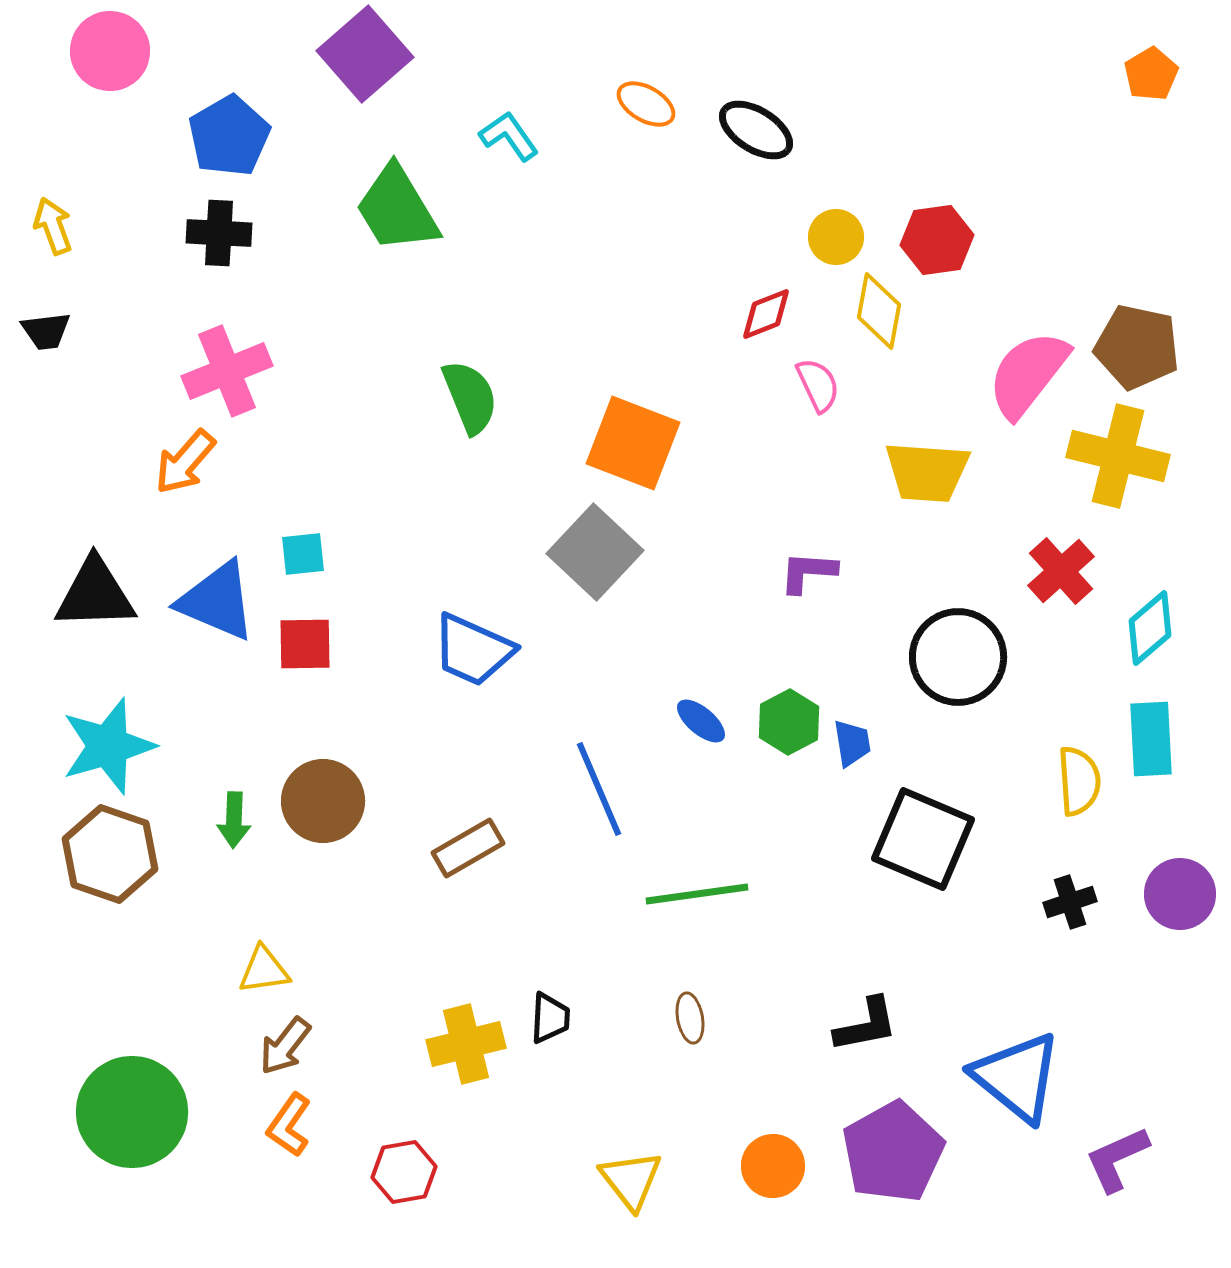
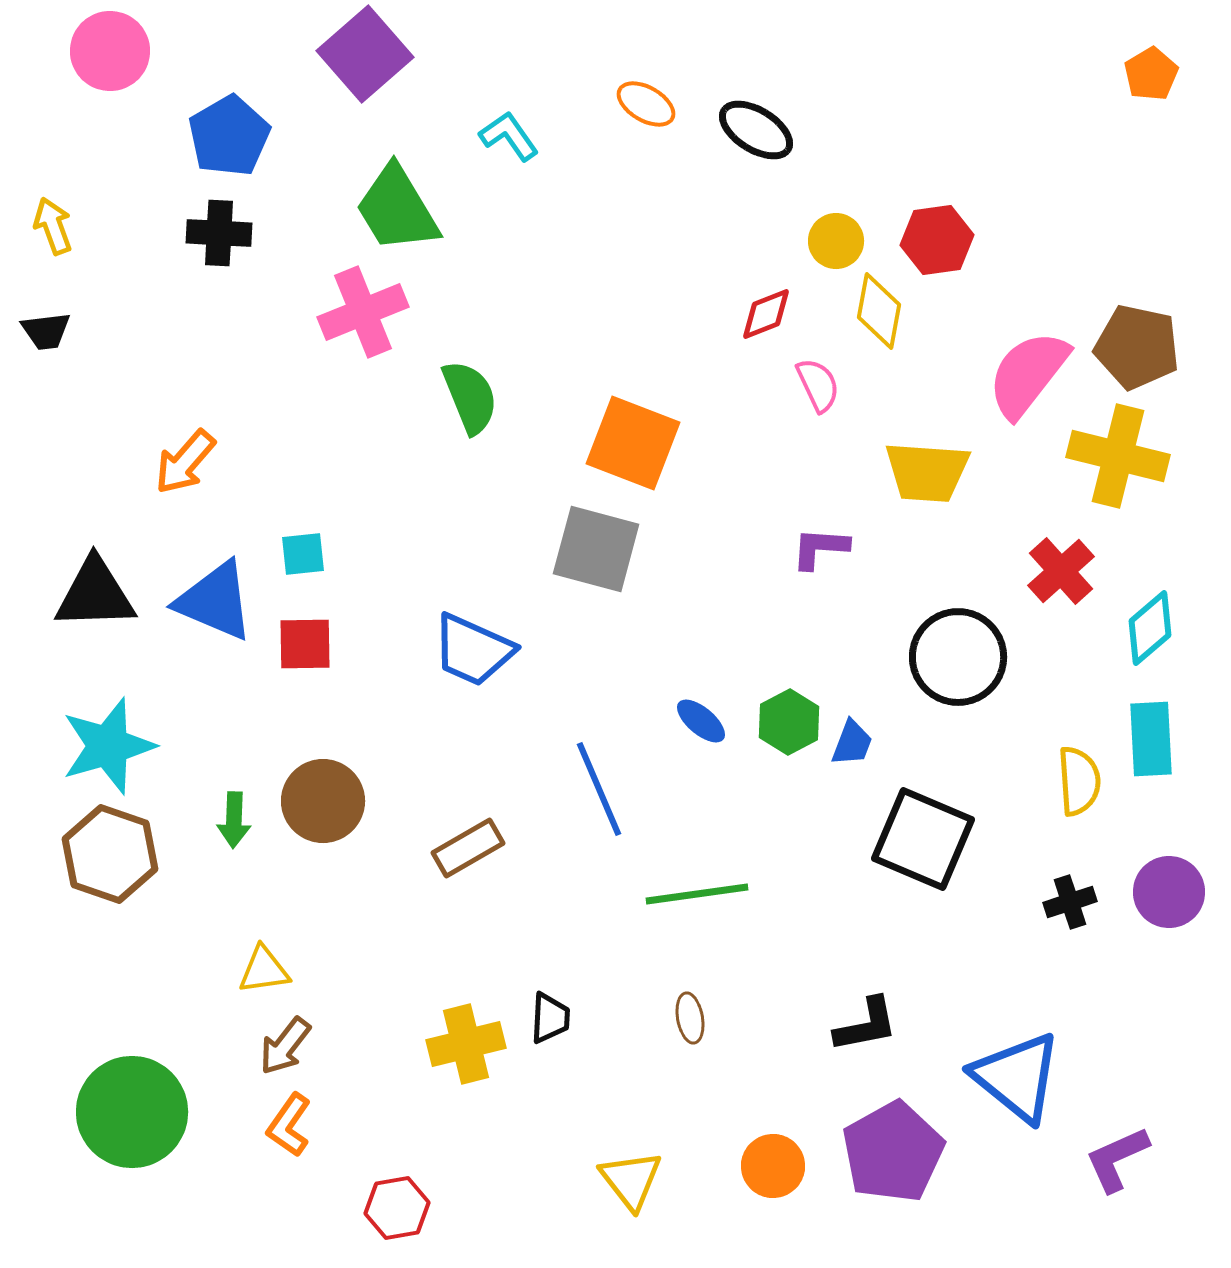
yellow circle at (836, 237): moved 4 px down
pink cross at (227, 371): moved 136 px right, 59 px up
gray square at (595, 552): moved 1 px right, 3 px up; rotated 28 degrees counterclockwise
purple L-shape at (808, 572): moved 12 px right, 24 px up
blue triangle at (217, 601): moved 2 px left
blue trapezoid at (852, 743): rotated 30 degrees clockwise
purple circle at (1180, 894): moved 11 px left, 2 px up
red hexagon at (404, 1172): moved 7 px left, 36 px down
